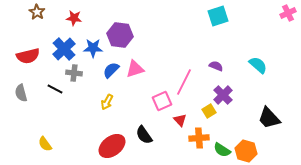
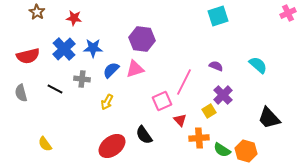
purple hexagon: moved 22 px right, 4 px down
gray cross: moved 8 px right, 6 px down
